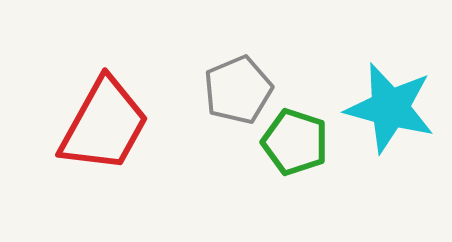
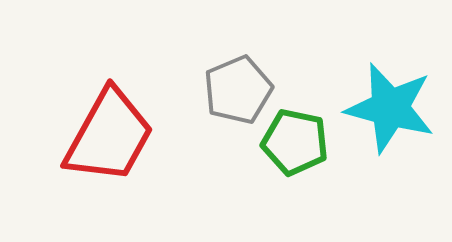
red trapezoid: moved 5 px right, 11 px down
green pentagon: rotated 6 degrees counterclockwise
